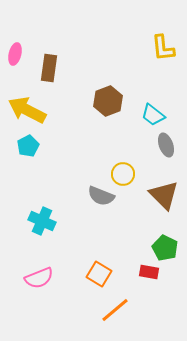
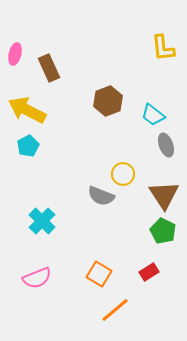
brown rectangle: rotated 32 degrees counterclockwise
brown triangle: rotated 12 degrees clockwise
cyan cross: rotated 20 degrees clockwise
green pentagon: moved 2 px left, 17 px up
red rectangle: rotated 42 degrees counterclockwise
pink semicircle: moved 2 px left
